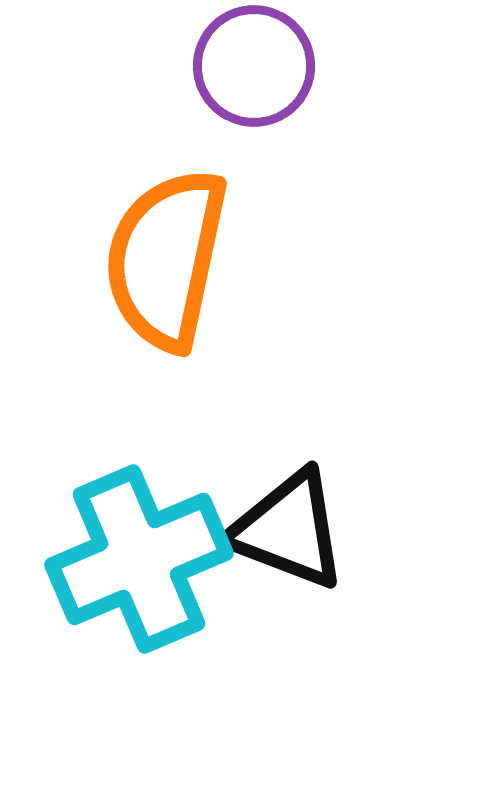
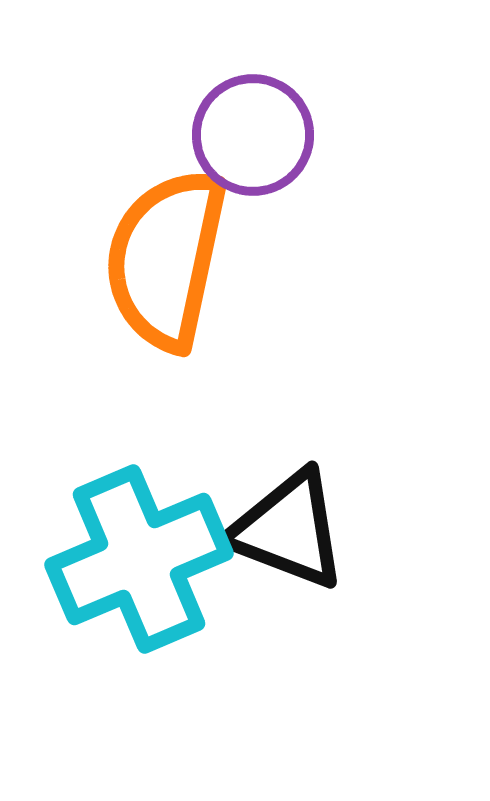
purple circle: moved 1 px left, 69 px down
